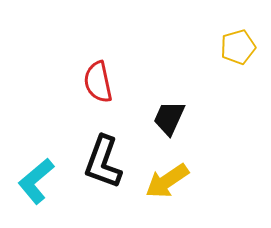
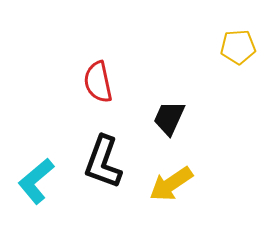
yellow pentagon: rotated 12 degrees clockwise
yellow arrow: moved 4 px right, 3 px down
